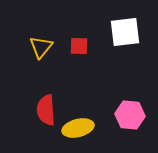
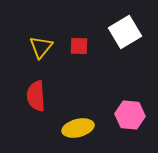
white square: rotated 24 degrees counterclockwise
red semicircle: moved 10 px left, 14 px up
